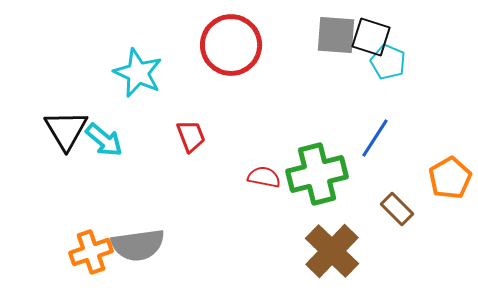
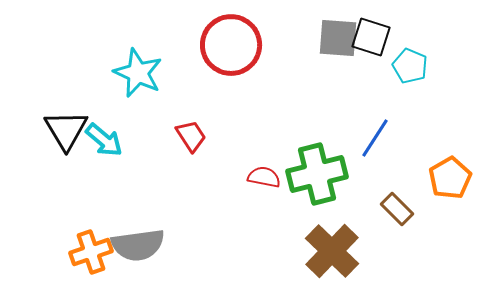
gray square: moved 2 px right, 3 px down
cyan pentagon: moved 22 px right, 4 px down
red trapezoid: rotated 12 degrees counterclockwise
